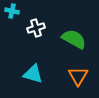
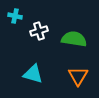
cyan cross: moved 3 px right, 5 px down
white cross: moved 3 px right, 3 px down
green semicircle: rotated 20 degrees counterclockwise
